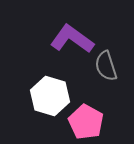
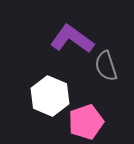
white hexagon: rotated 6 degrees clockwise
pink pentagon: rotated 24 degrees clockwise
